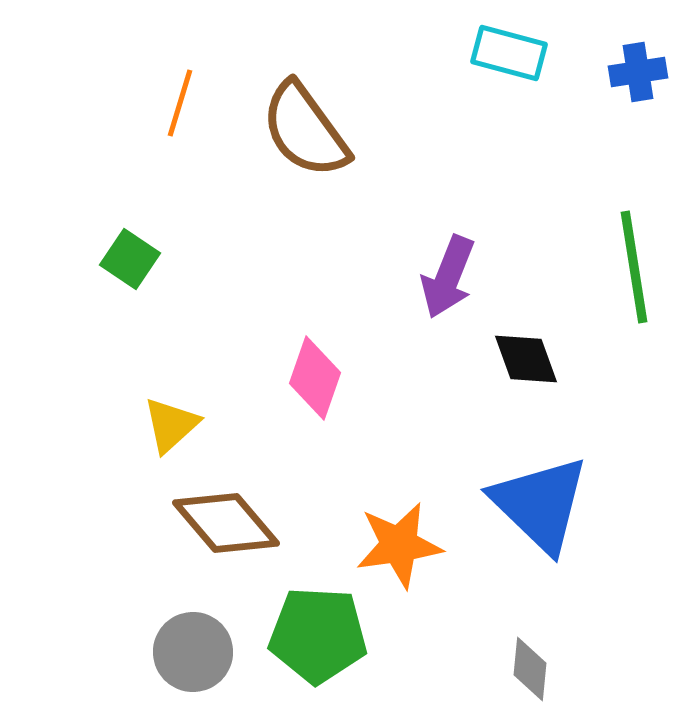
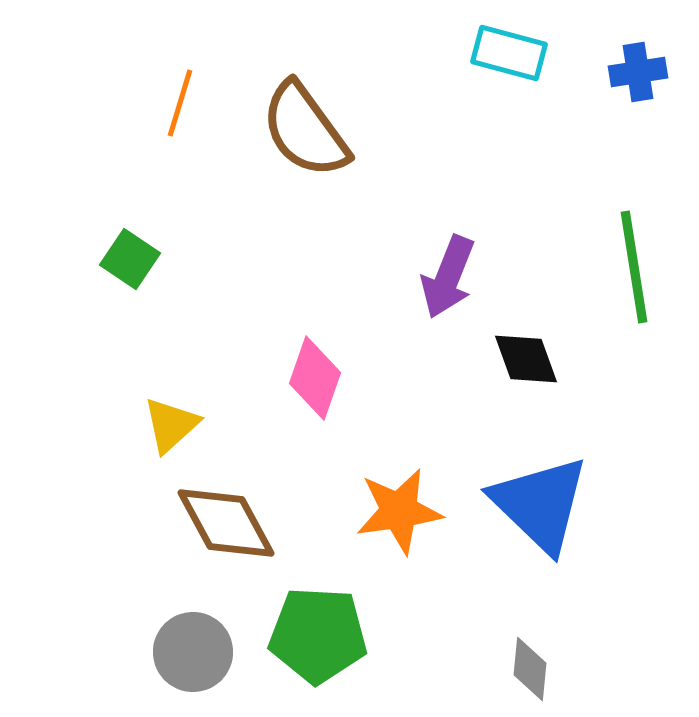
brown diamond: rotated 12 degrees clockwise
orange star: moved 34 px up
